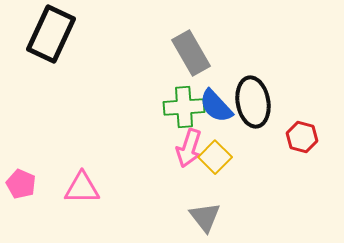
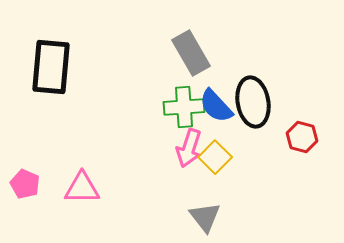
black rectangle: moved 33 px down; rotated 20 degrees counterclockwise
pink pentagon: moved 4 px right
